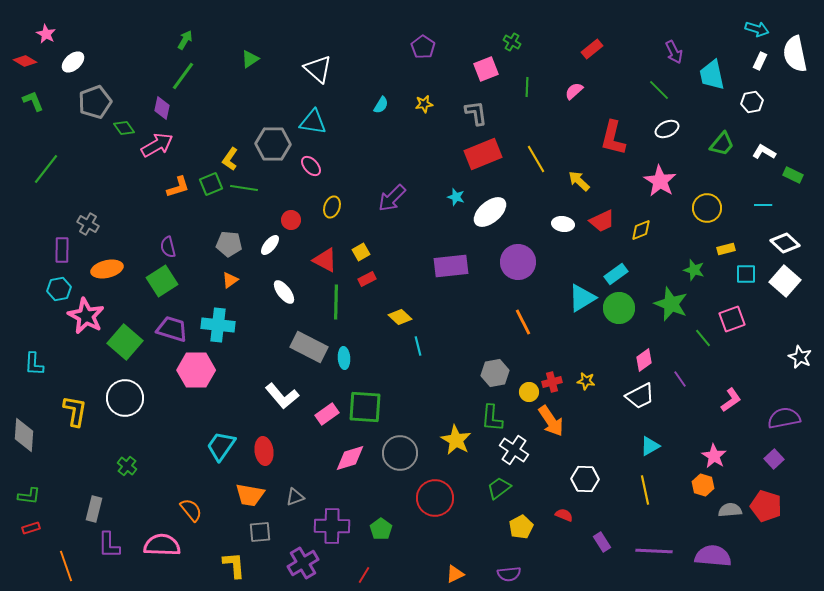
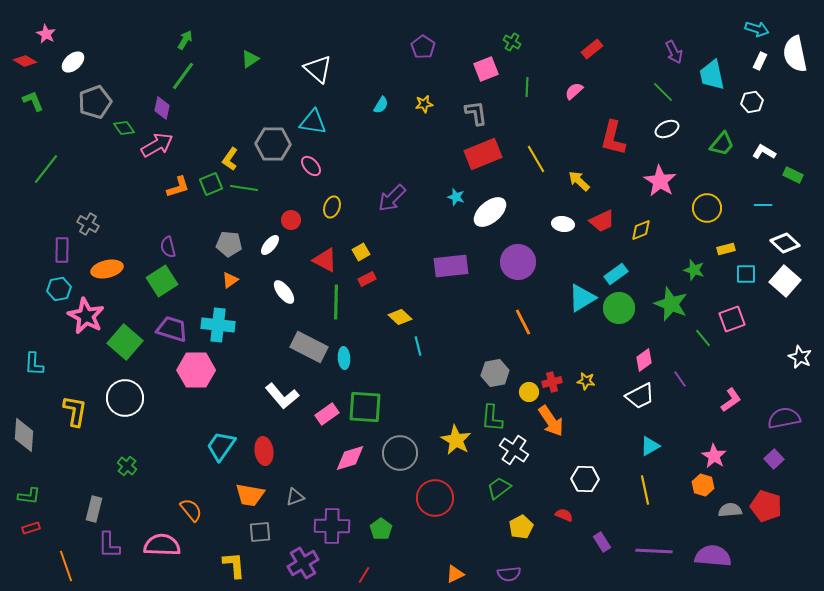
green line at (659, 90): moved 4 px right, 2 px down
